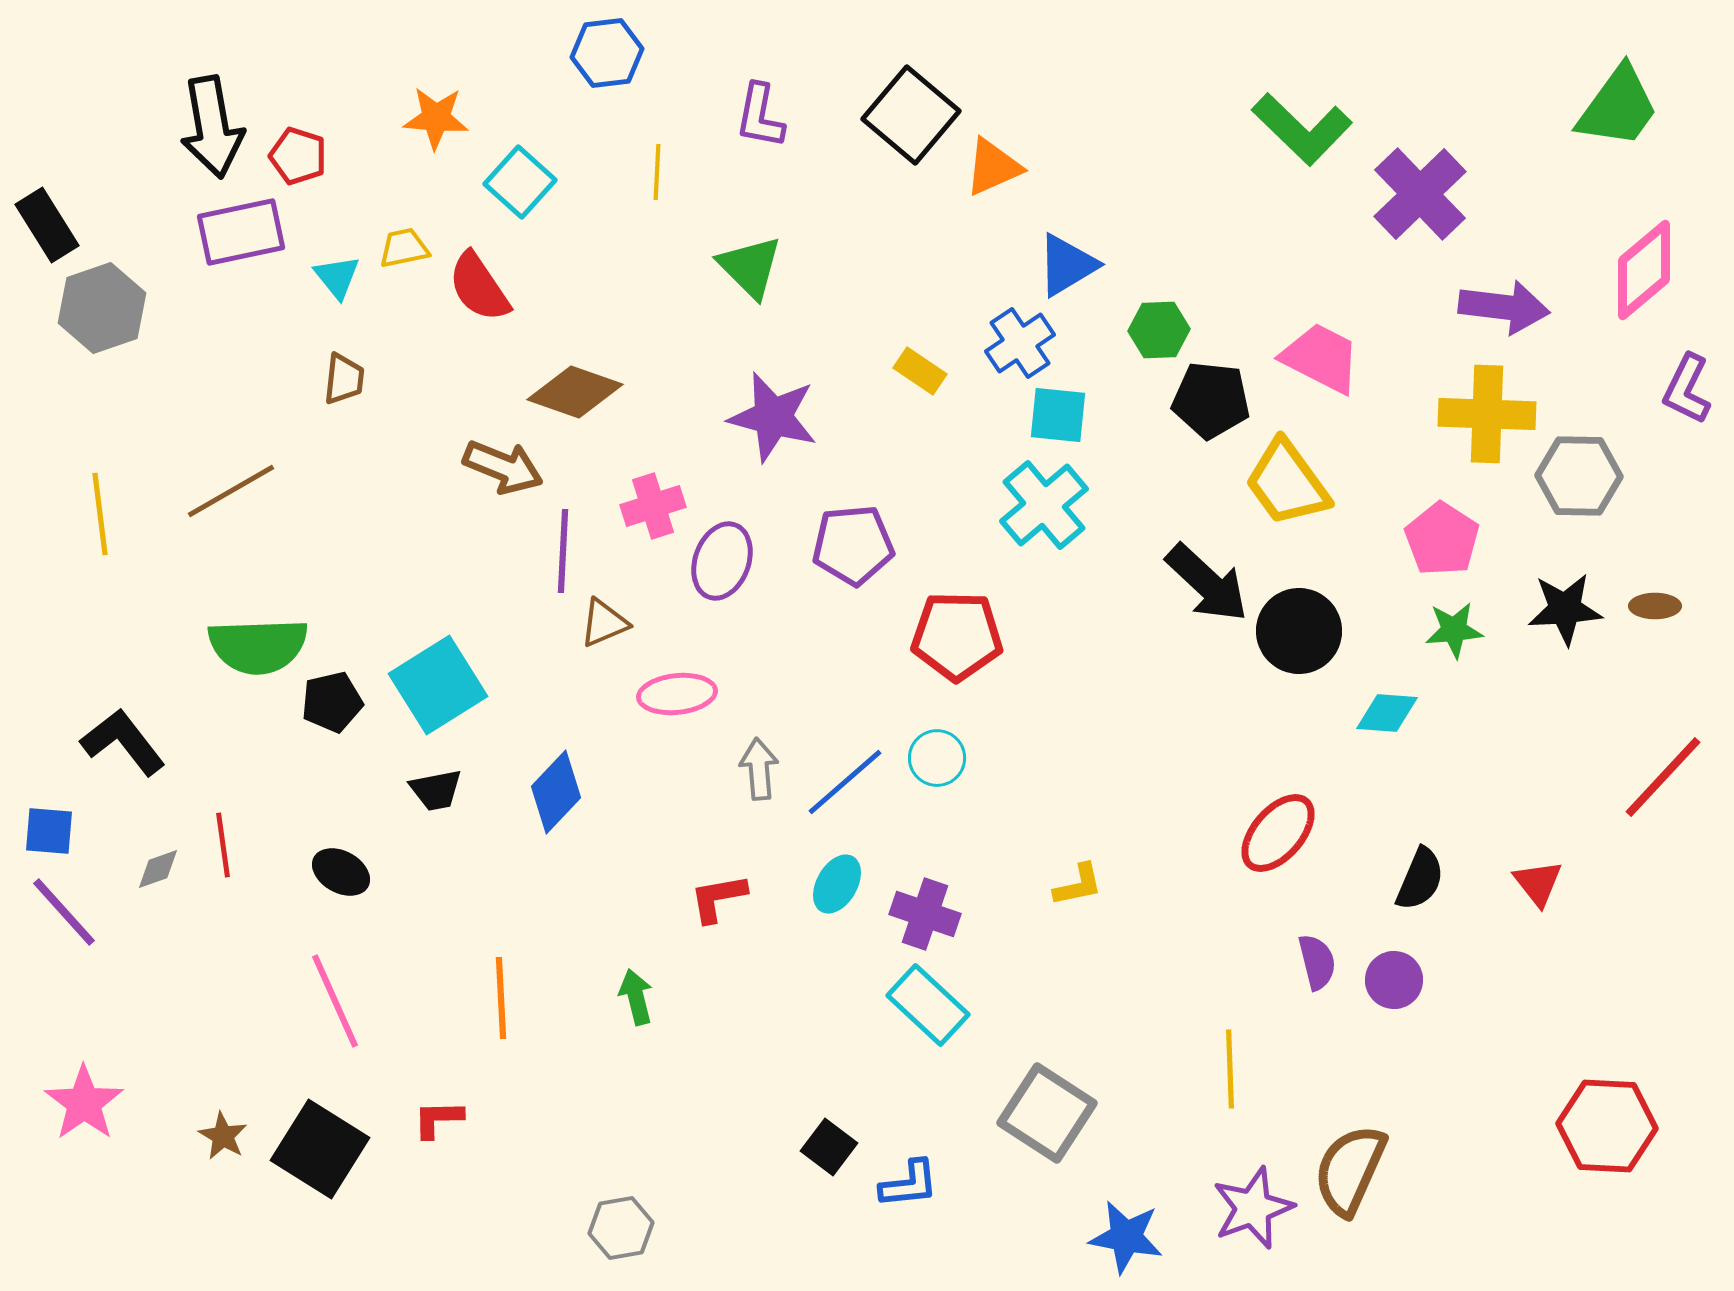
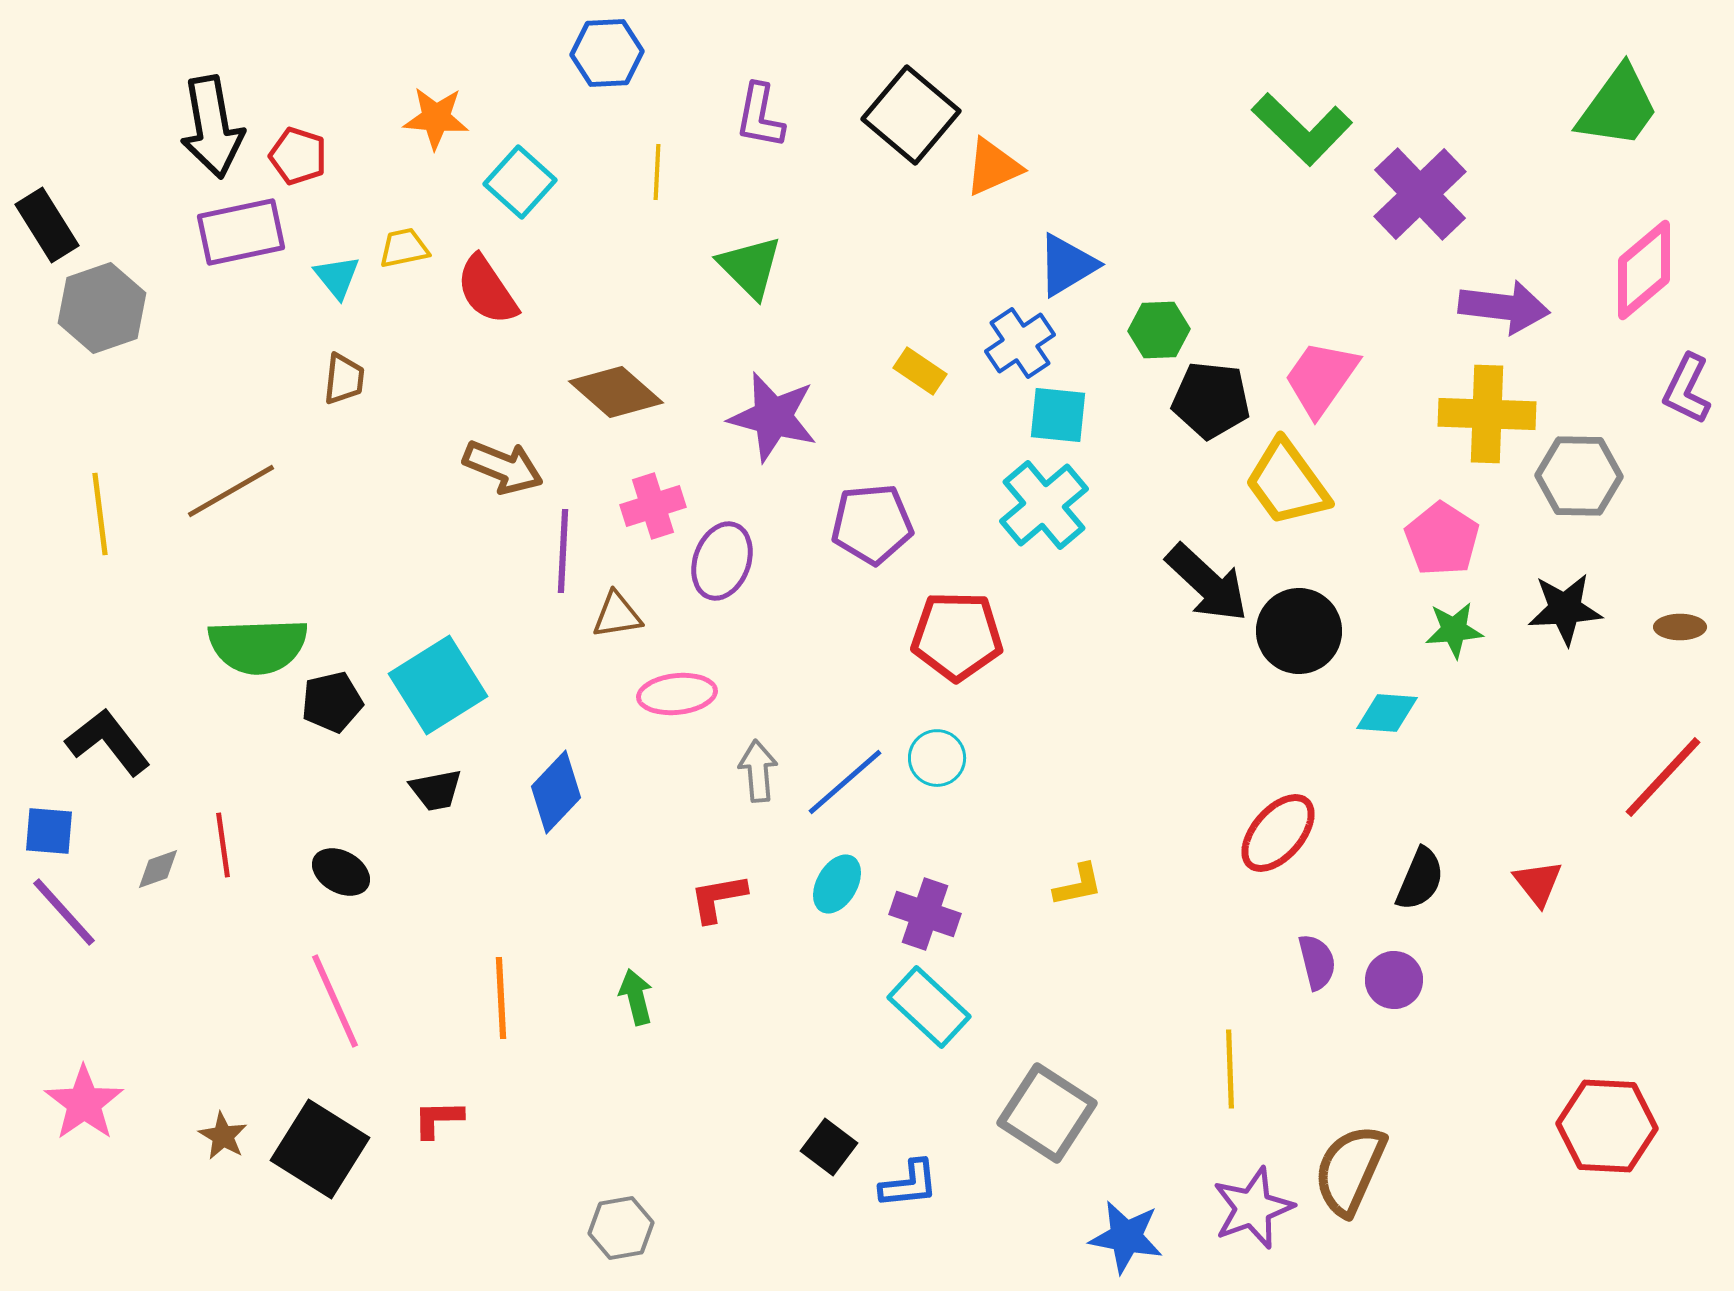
blue hexagon at (607, 53): rotated 4 degrees clockwise
red semicircle at (479, 287): moved 8 px right, 3 px down
pink trapezoid at (1321, 358): moved 20 px down; rotated 82 degrees counterclockwise
brown diamond at (575, 392): moved 41 px right; rotated 22 degrees clockwise
purple pentagon at (853, 545): moved 19 px right, 21 px up
brown ellipse at (1655, 606): moved 25 px right, 21 px down
brown triangle at (604, 623): moved 13 px right, 8 px up; rotated 14 degrees clockwise
black L-shape at (123, 742): moved 15 px left
gray arrow at (759, 769): moved 1 px left, 2 px down
cyan rectangle at (928, 1005): moved 1 px right, 2 px down
